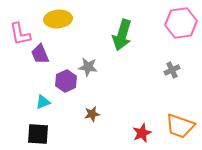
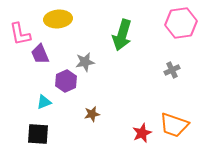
gray star: moved 3 px left, 5 px up; rotated 18 degrees counterclockwise
cyan triangle: moved 1 px right
orange trapezoid: moved 6 px left, 1 px up
